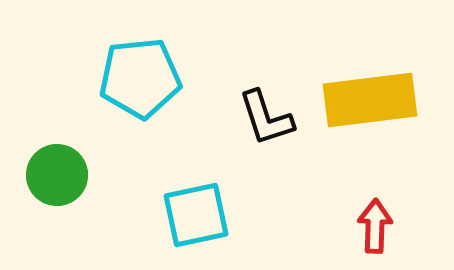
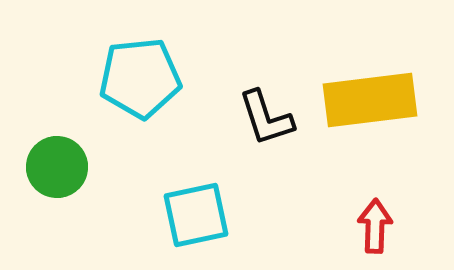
green circle: moved 8 px up
